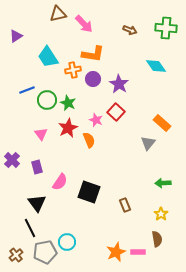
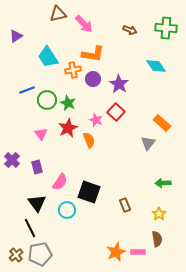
yellow star: moved 2 px left
cyan circle: moved 32 px up
gray pentagon: moved 5 px left, 2 px down
